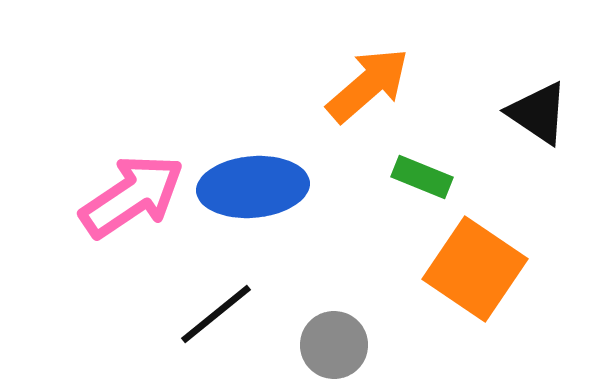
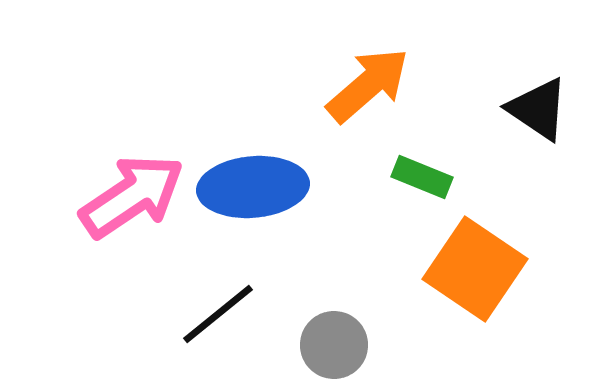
black triangle: moved 4 px up
black line: moved 2 px right
